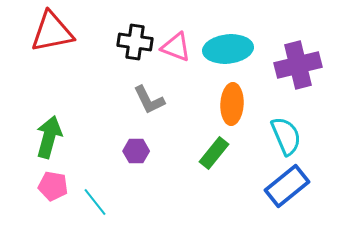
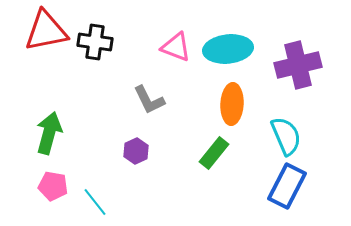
red triangle: moved 6 px left, 1 px up
black cross: moved 40 px left
green arrow: moved 4 px up
purple hexagon: rotated 25 degrees counterclockwise
blue rectangle: rotated 24 degrees counterclockwise
